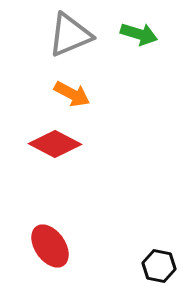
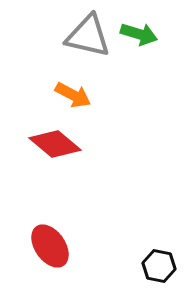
gray triangle: moved 18 px right, 1 px down; rotated 36 degrees clockwise
orange arrow: moved 1 px right, 1 px down
red diamond: rotated 12 degrees clockwise
